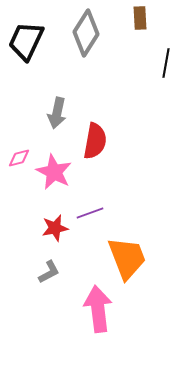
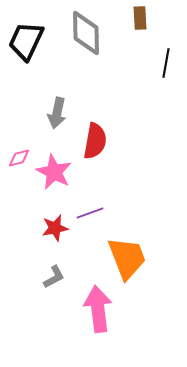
gray diamond: rotated 33 degrees counterclockwise
gray L-shape: moved 5 px right, 5 px down
